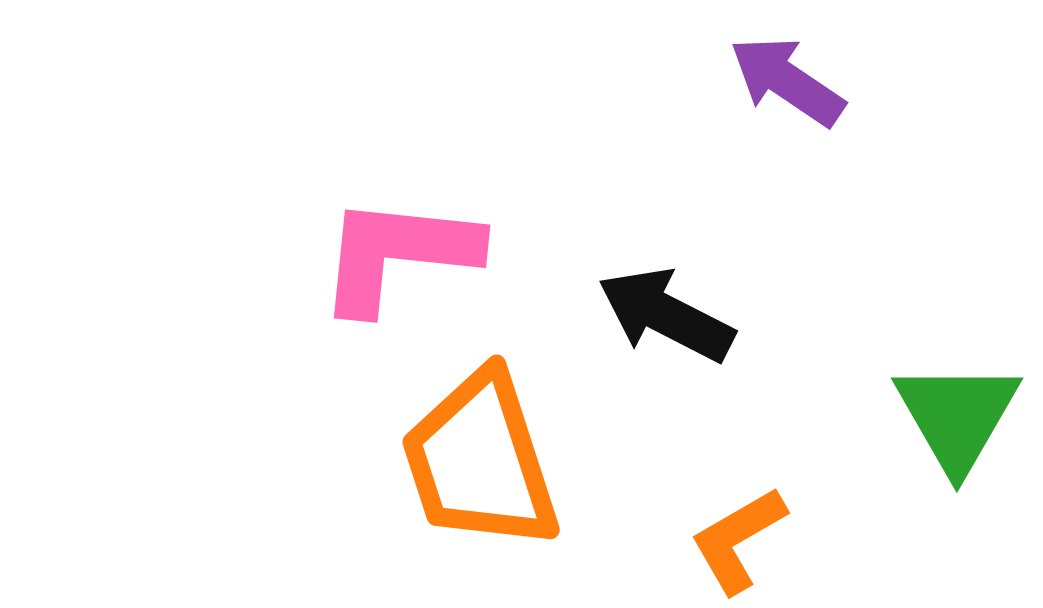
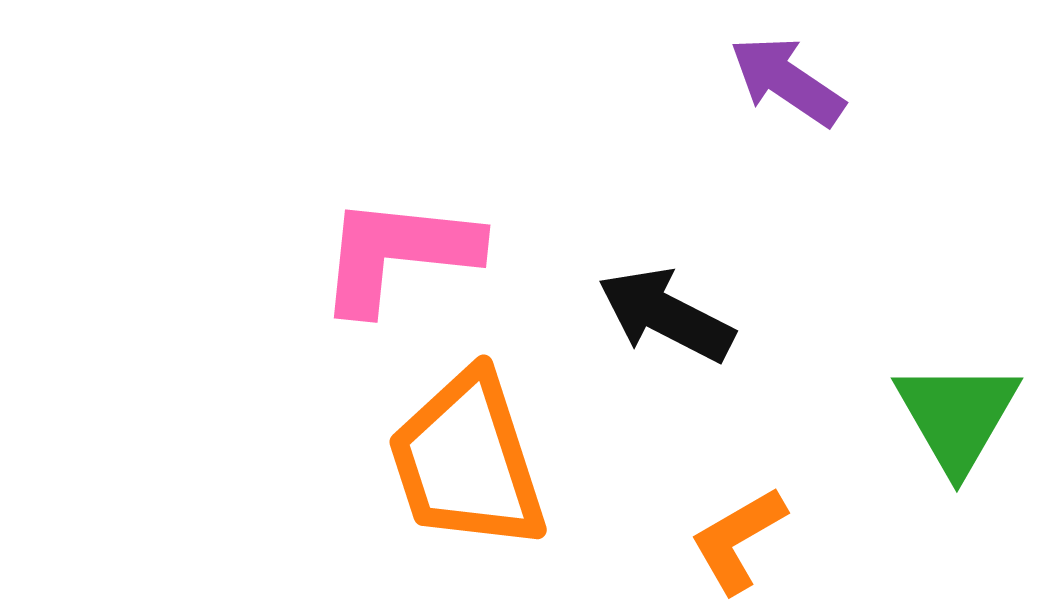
orange trapezoid: moved 13 px left
